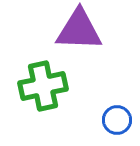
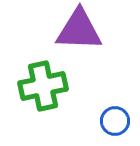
blue circle: moved 2 px left, 1 px down
